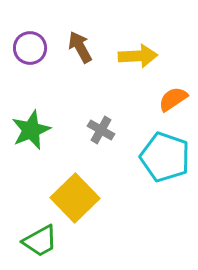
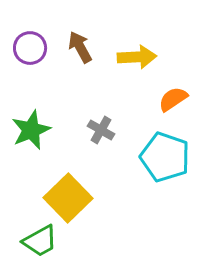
yellow arrow: moved 1 px left, 1 px down
yellow square: moved 7 px left
